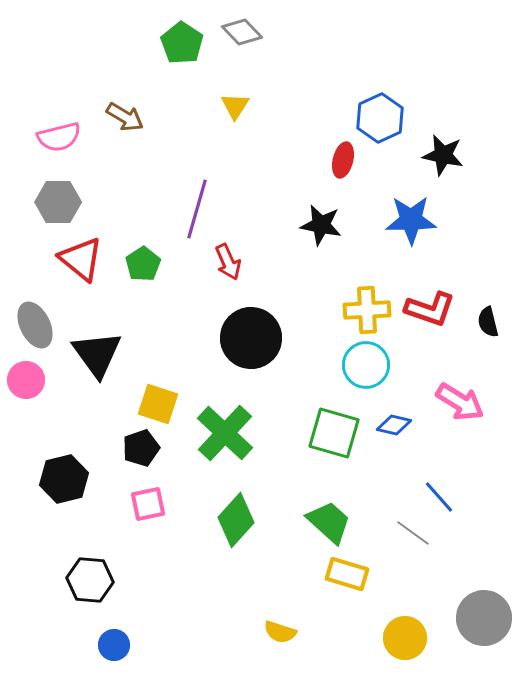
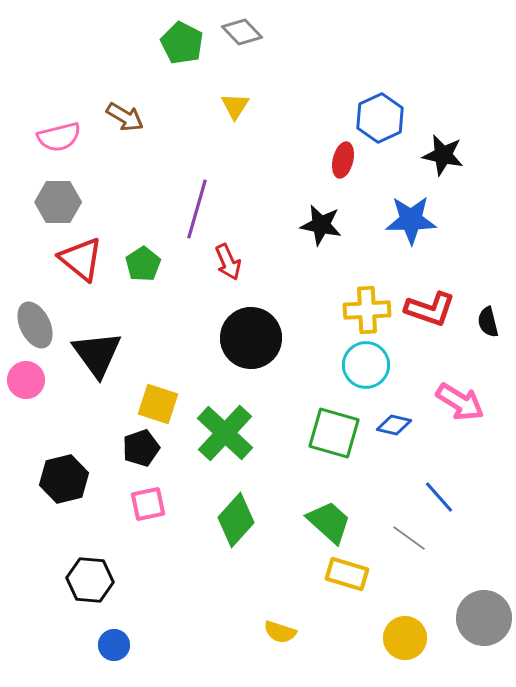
green pentagon at (182, 43): rotated 6 degrees counterclockwise
gray line at (413, 533): moved 4 px left, 5 px down
